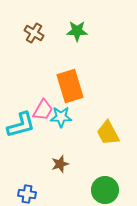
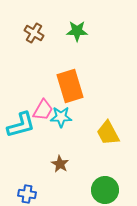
brown star: rotated 24 degrees counterclockwise
